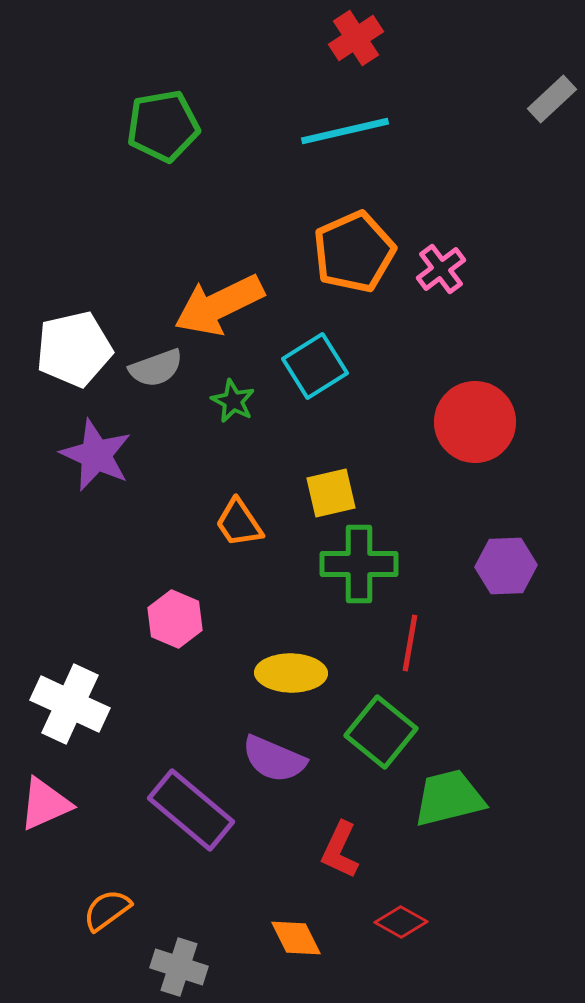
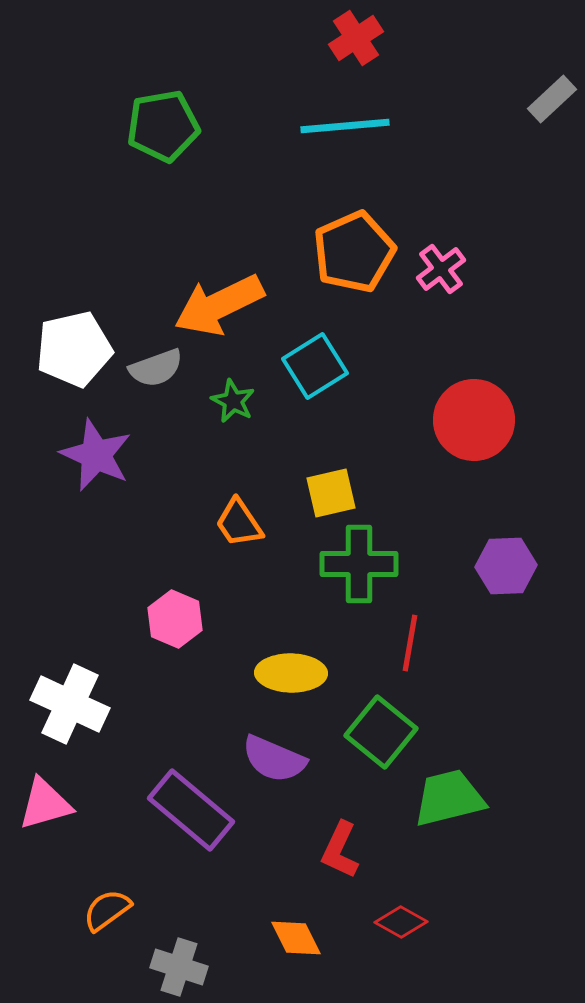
cyan line: moved 5 px up; rotated 8 degrees clockwise
red circle: moved 1 px left, 2 px up
pink triangle: rotated 8 degrees clockwise
